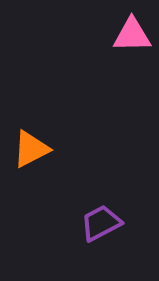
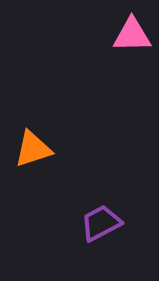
orange triangle: moved 2 px right; rotated 9 degrees clockwise
